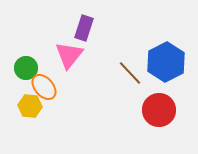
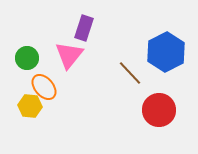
blue hexagon: moved 10 px up
green circle: moved 1 px right, 10 px up
